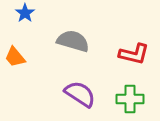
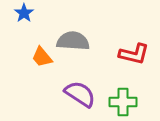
blue star: moved 1 px left
gray semicircle: rotated 12 degrees counterclockwise
orange trapezoid: moved 27 px right
green cross: moved 7 px left, 3 px down
